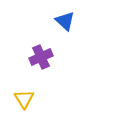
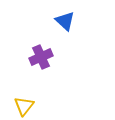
yellow triangle: moved 7 px down; rotated 10 degrees clockwise
